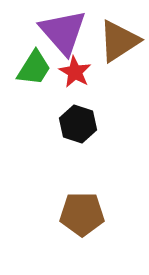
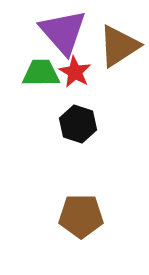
brown triangle: moved 5 px down
green trapezoid: moved 7 px right, 5 px down; rotated 123 degrees counterclockwise
brown pentagon: moved 1 px left, 2 px down
